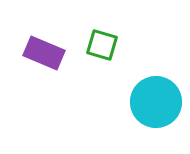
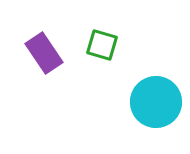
purple rectangle: rotated 33 degrees clockwise
